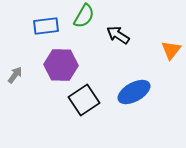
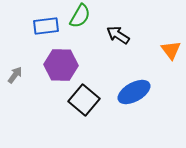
green semicircle: moved 4 px left
orange triangle: rotated 15 degrees counterclockwise
black square: rotated 16 degrees counterclockwise
